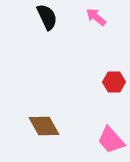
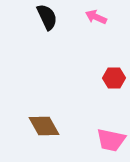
pink arrow: rotated 15 degrees counterclockwise
red hexagon: moved 4 px up
pink trapezoid: rotated 36 degrees counterclockwise
